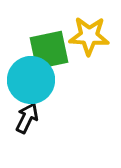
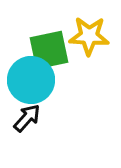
black arrow: rotated 16 degrees clockwise
